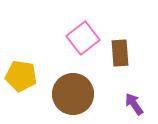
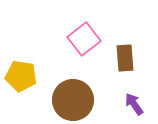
pink square: moved 1 px right, 1 px down
brown rectangle: moved 5 px right, 5 px down
brown circle: moved 6 px down
